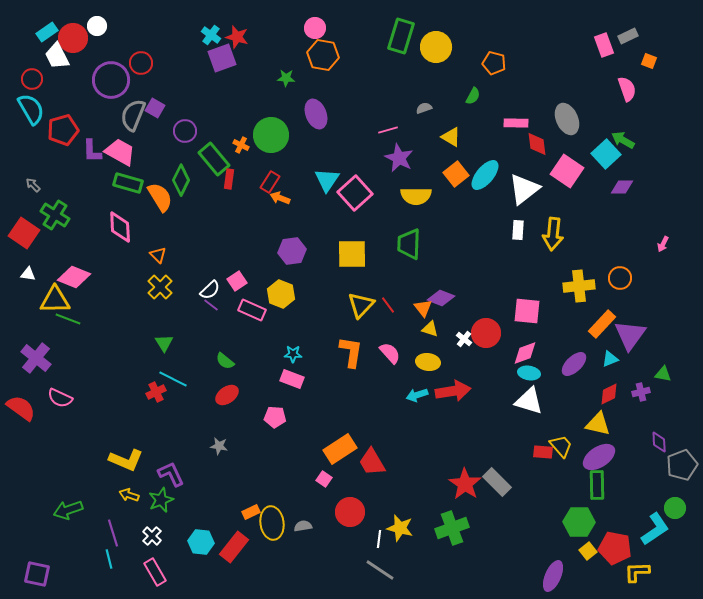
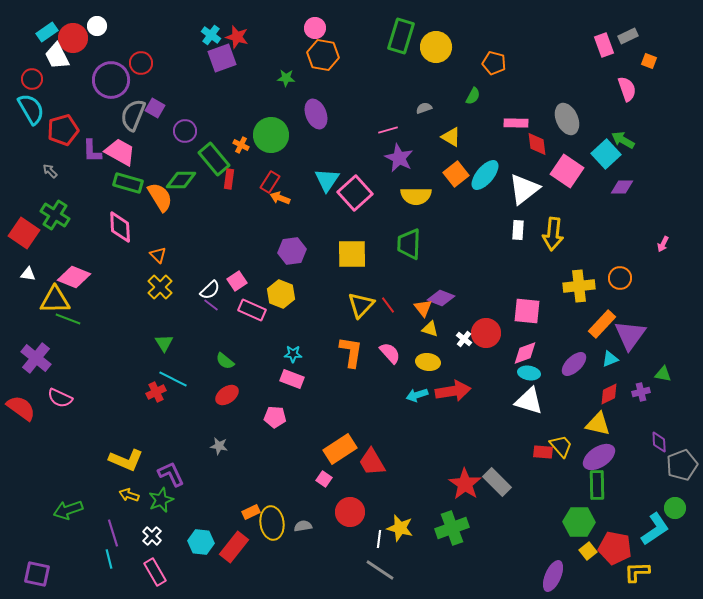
green diamond at (181, 180): rotated 64 degrees clockwise
gray arrow at (33, 185): moved 17 px right, 14 px up
